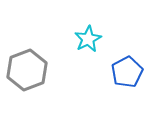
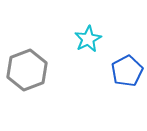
blue pentagon: moved 1 px up
